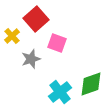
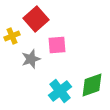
yellow cross: rotated 21 degrees clockwise
pink square: moved 2 px down; rotated 24 degrees counterclockwise
green diamond: moved 1 px right, 1 px down
cyan cross: moved 1 px up
